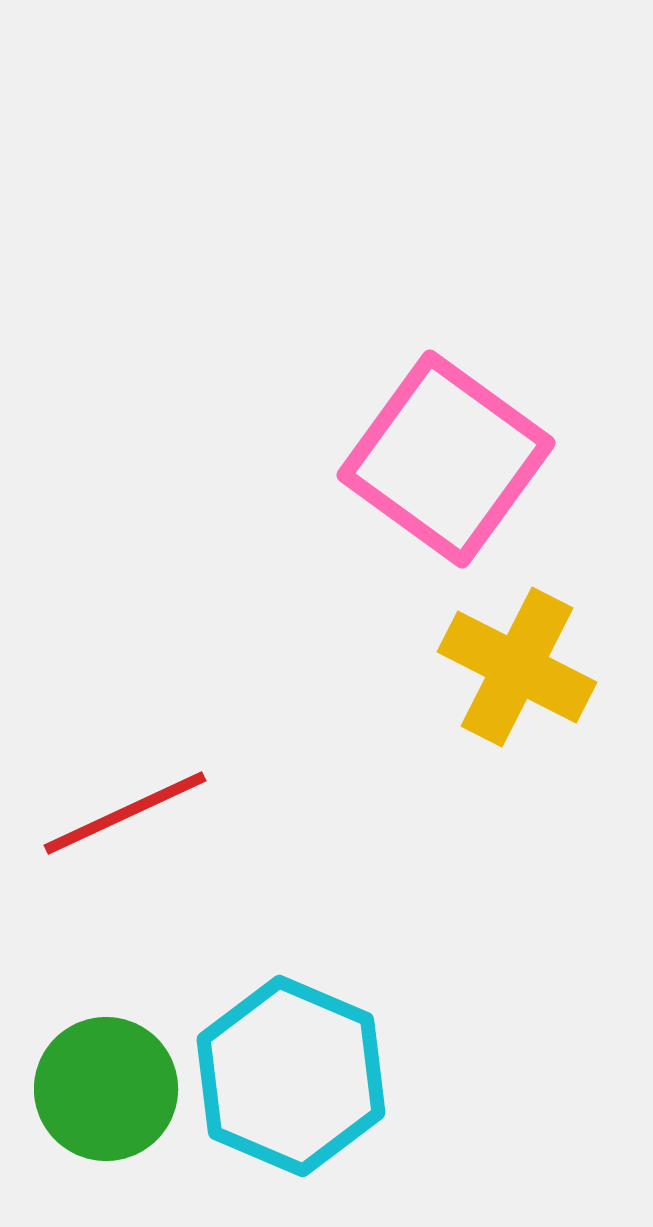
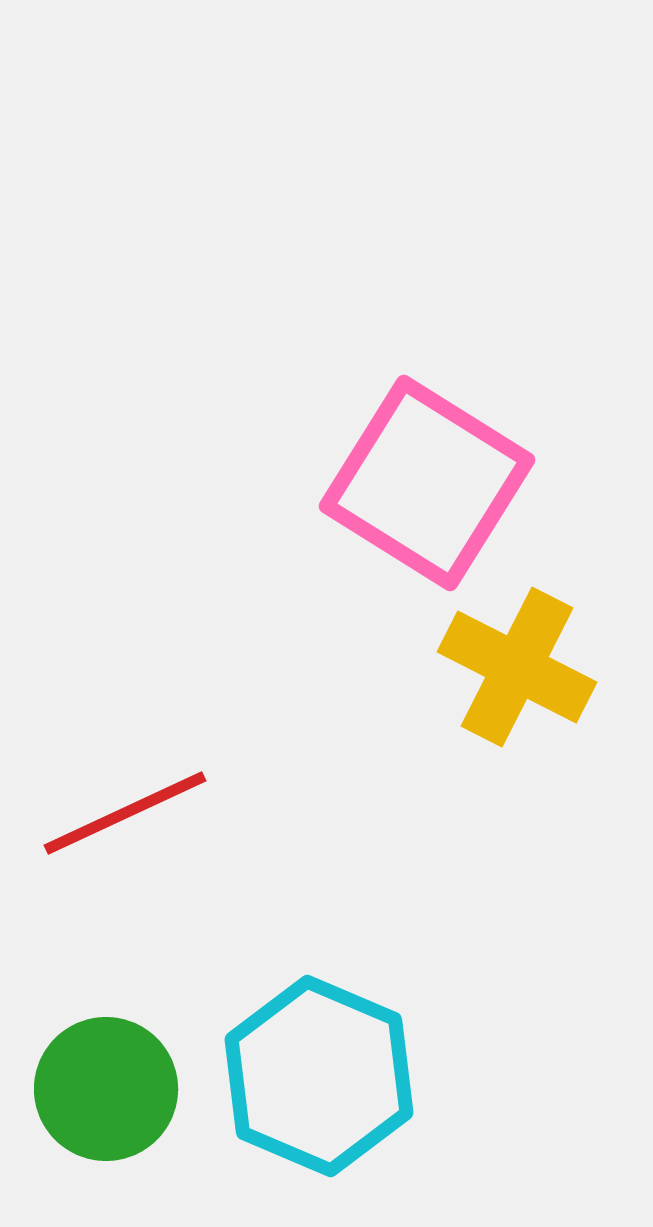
pink square: moved 19 px left, 24 px down; rotated 4 degrees counterclockwise
cyan hexagon: moved 28 px right
